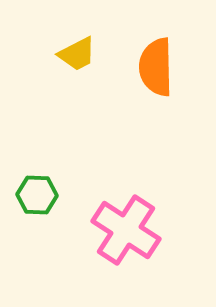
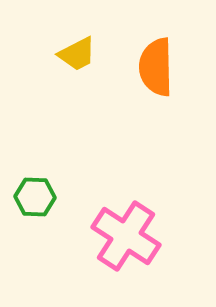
green hexagon: moved 2 px left, 2 px down
pink cross: moved 6 px down
